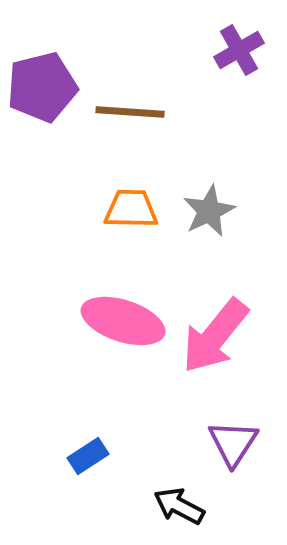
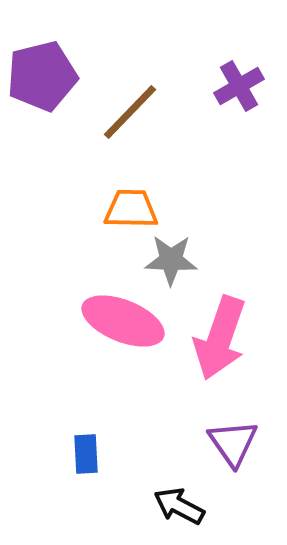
purple cross: moved 36 px down
purple pentagon: moved 11 px up
brown line: rotated 50 degrees counterclockwise
gray star: moved 38 px left, 49 px down; rotated 28 degrees clockwise
pink ellipse: rotated 4 degrees clockwise
pink arrow: moved 5 px right, 2 px down; rotated 20 degrees counterclockwise
purple triangle: rotated 8 degrees counterclockwise
blue rectangle: moved 2 px left, 2 px up; rotated 60 degrees counterclockwise
